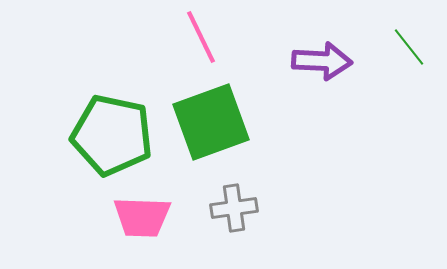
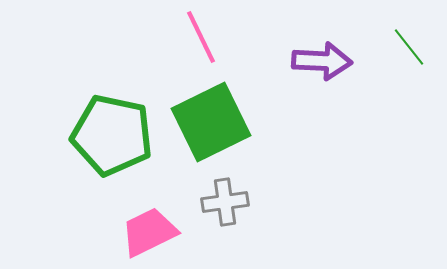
green square: rotated 6 degrees counterclockwise
gray cross: moved 9 px left, 6 px up
pink trapezoid: moved 7 px right, 15 px down; rotated 152 degrees clockwise
